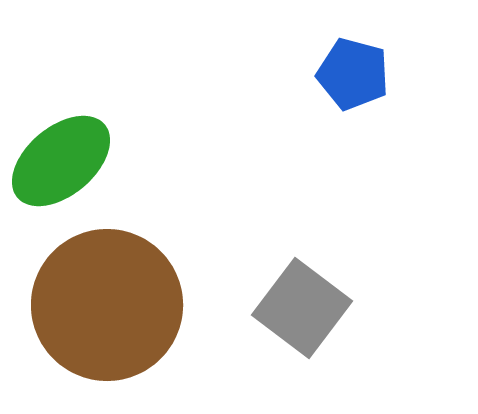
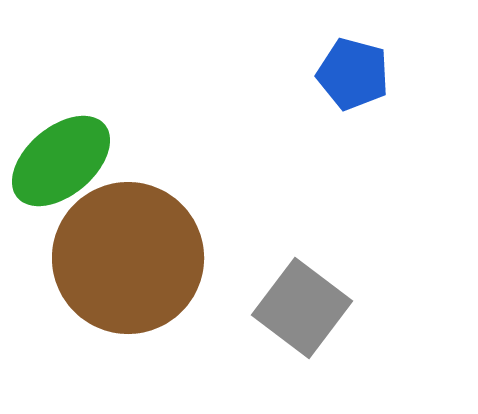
brown circle: moved 21 px right, 47 px up
